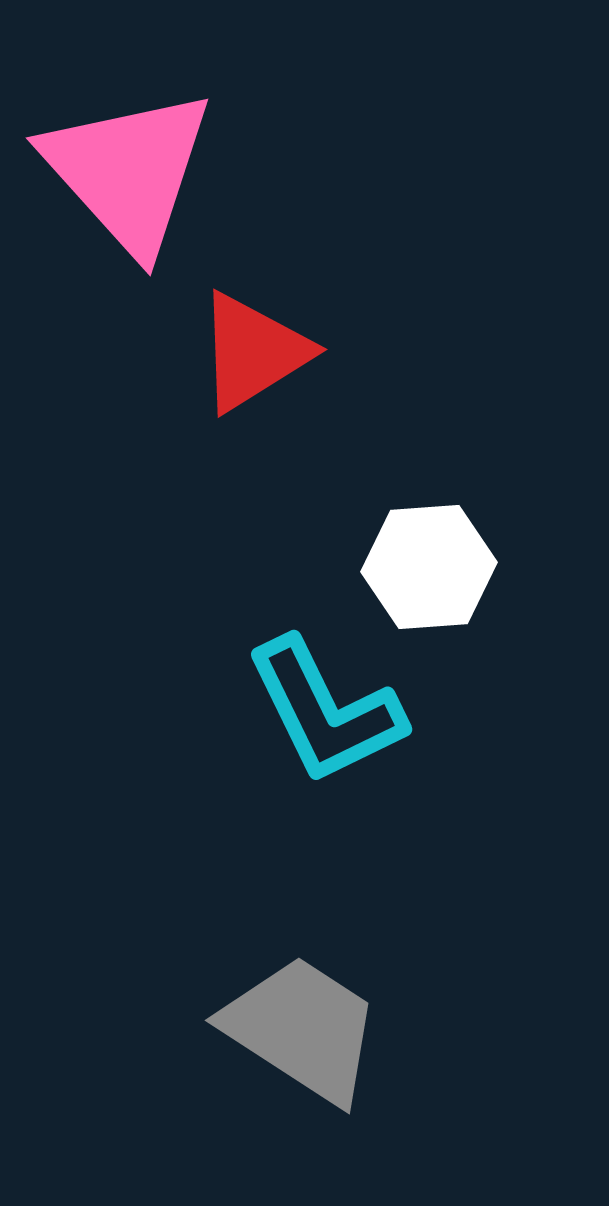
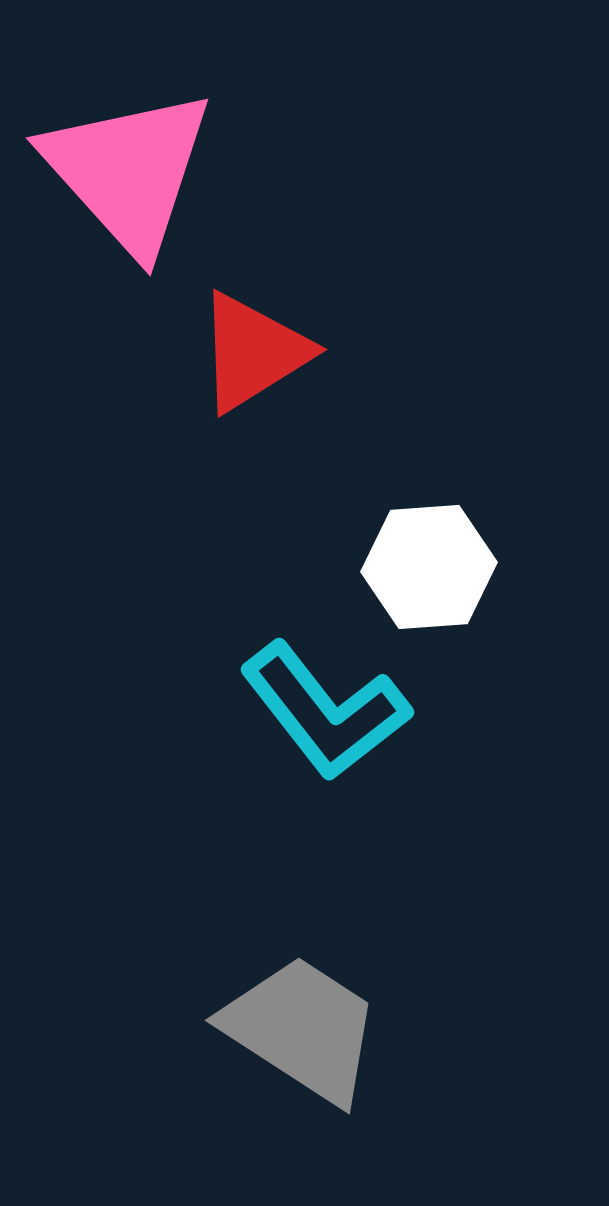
cyan L-shape: rotated 12 degrees counterclockwise
